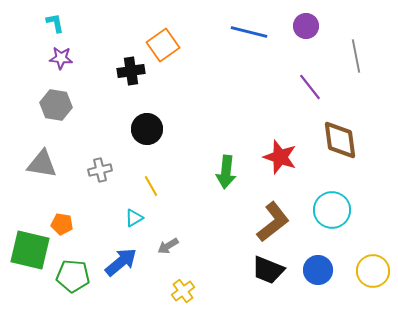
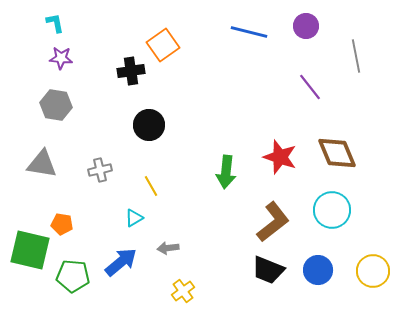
black circle: moved 2 px right, 4 px up
brown diamond: moved 3 px left, 13 px down; rotated 15 degrees counterclockwise
gray arrow: moved 2 px down; rotated 25 degrees clockwise
